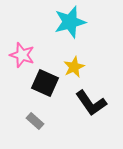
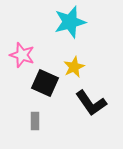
gray rectangle: rotated 48 degrees clockwise
